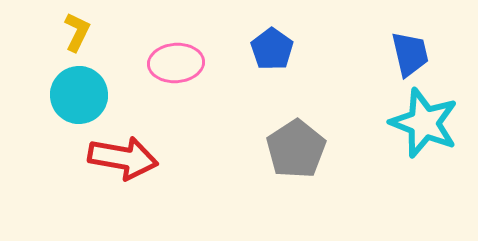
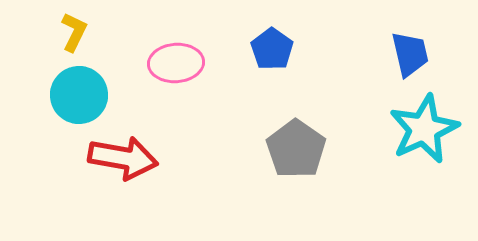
yellow L-shape: moved 3 px left
cyan star: moved 6 px down; rotated 26 degrees clockwise
gray pentagon: rotated 4 degrees counterclockwise
